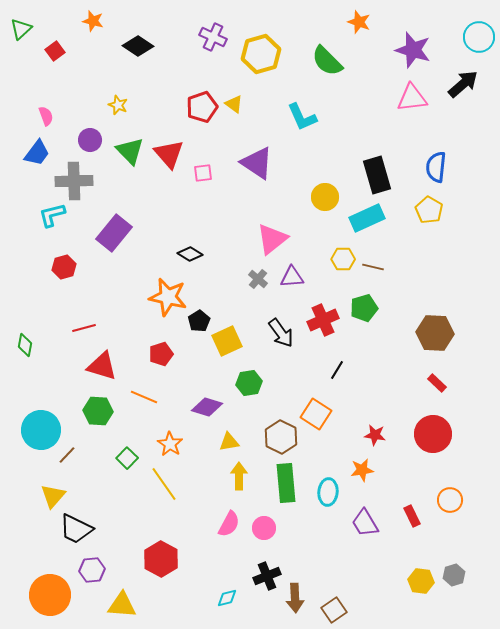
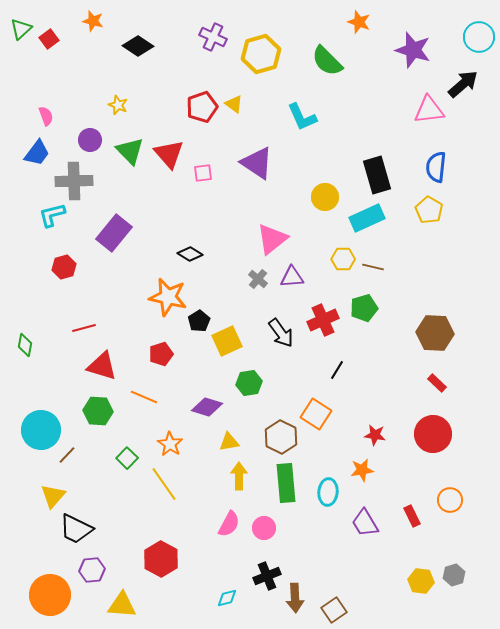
red square at (55, 51): moved 6 px left, 12 px up
pink triangle at (412, 98): moved 17 px right, 12 px down
